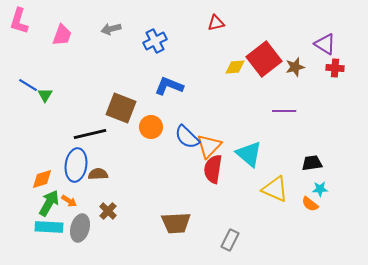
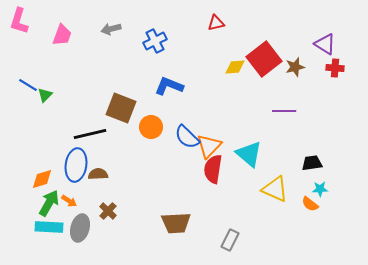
green triangle: rotated 14 degrees clockwise
